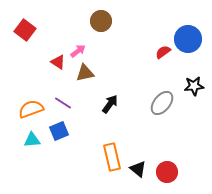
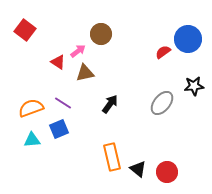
brown circle: moved 13 px down
orange semicircle: moved 1 px up
blue square: moved 2 px up
